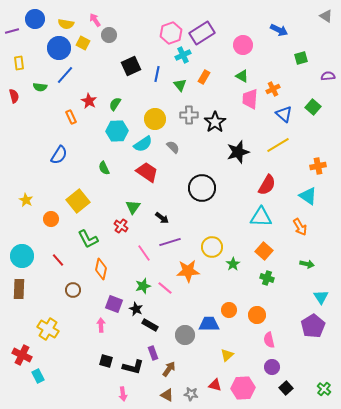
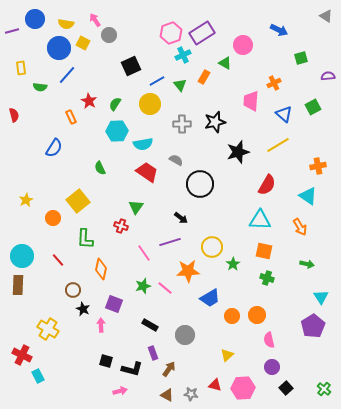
yellow rectangle at (19, 63): moved 2 px right, 5 px down
blue line at (157, 74): moved 7 px down; rotated 49 degrees clockwise
blue line at (65, 75): moved 2 px right
green triangle at (242, 76): moved 17 px left, 13 px up
orange cross at (273, 89): moved 1 px right, 6 px up
red semicircle at (14, 96): moved 19 px down
pink trapezoid at (250, 99): moved 1 px right, 2 px down
green square at (313, 107): rotated 21 degrees clockwise
gray cross at (189, 115): moved 7 px left, 9 px down
yellow circle at (155, 119): moved 5 px left, 15 px up
black star at (215, 122): rotated 20 degrees clockwise
cyan semicircle at (143, 144): rotated 24 degrees clockwise
gray semicircle at (173, 147): moved 3 px right, 13 px down; rotated 16 degrees counterclockwise
blue semicircle at (59, 155): moved 5 px left, 7 px up
green semicircle at (104, 168): moved 4 px left
black circle at (202, 188): moved 2 px left, 4 px up
yellow star at (26, 200): rotated 16 degrees clockwise
green triangle at (133, 207): moved 3 px right
cyan triangle at (261, 217): moved 1 px left, 3 px down
black arrow at (162, 218): moved 19 px right
orange circle at (51, 219): moved 2 px right, 1 px up
red cross at (121, 226): rotated 16 degrees counterclockwise
green L-shape at (88, 239): moved 3 px left; rotated 30 degrees clockwise
orange square at (264, 251): rotated 30 degrees counterclockwise
brown rectangle at (19, 289): moved 1 px left, 4 px up
black star at (136, 309): moved 53 px left
orange circle at (229, 310): moved 3 px right, 6 px down
blue trapezoid at (209, 324): moved 1 px right, 26 px up; rotated 150 degrees clockwise
black L-shape at (133, 367): moved 1 px left, 2 px down
pink arrow at (123, 394): moved 3 px left, 3 px up; rotated 96 degrees counterclockwise
